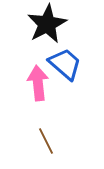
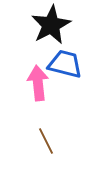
black star: moved 4 px right, 1 px down
blue trapezoid: rotated 27 degrees counterclockwise
